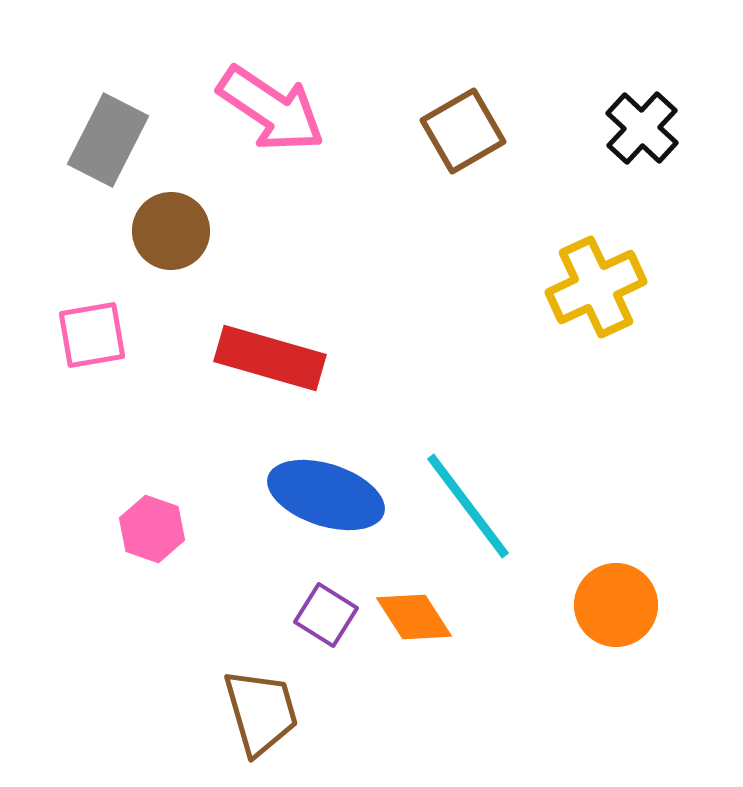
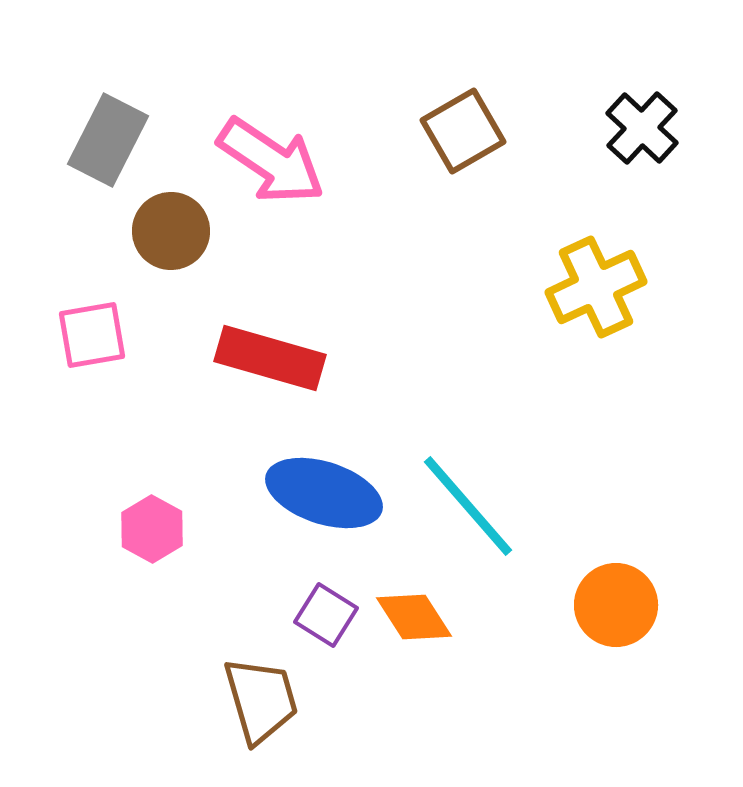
pink arrow: moved 52 px down
blue ellipse: moved 2 px left, 2 px up
cyan line: rotated 4 degrees counterclockwise
pink hexagon: rotated 10 degrees clockwise
brown trapezoid: moved 12 px up
